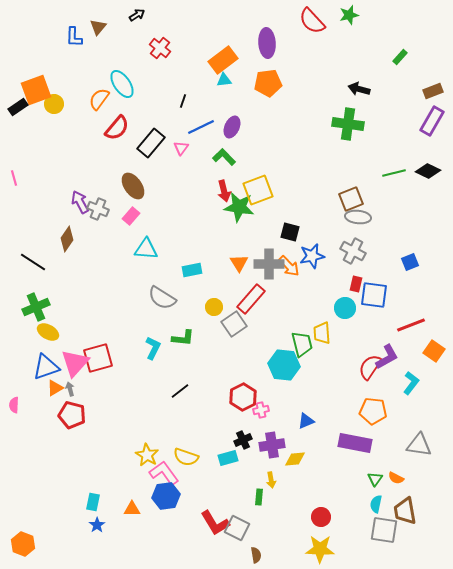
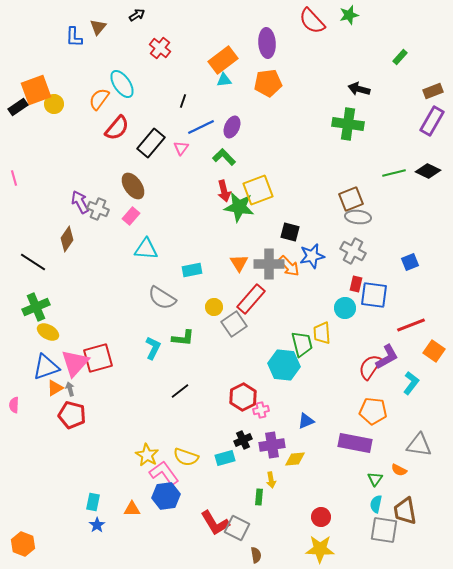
cyan rectangle at (228, 458): moved 3 px left
orange semicircle at (396, 478): moved 3 px right, 8 px up
